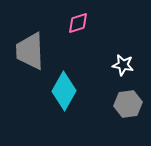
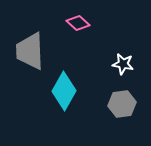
pink diamond: rotated 60 degrees clockwise
white star: moved 1 px up
gray hexagon: moved 6 px left
